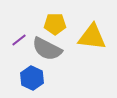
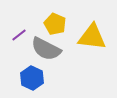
yellow pentagon: rotated 25 degrees clockwise
purple line: moved 5 px up
gray semicircle: moved 1 px left
